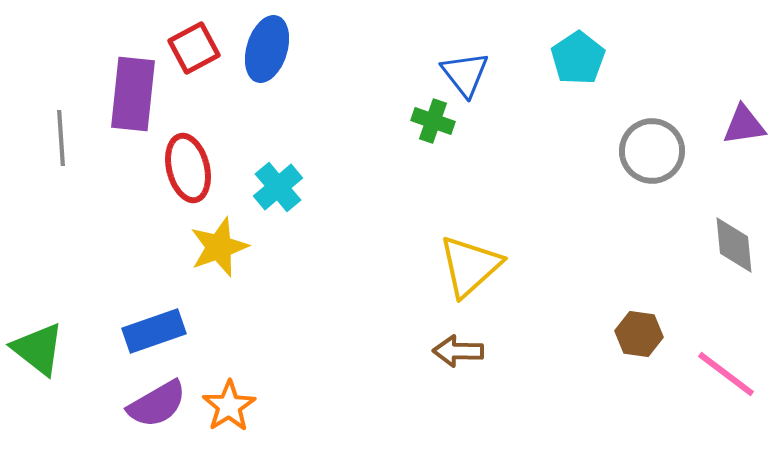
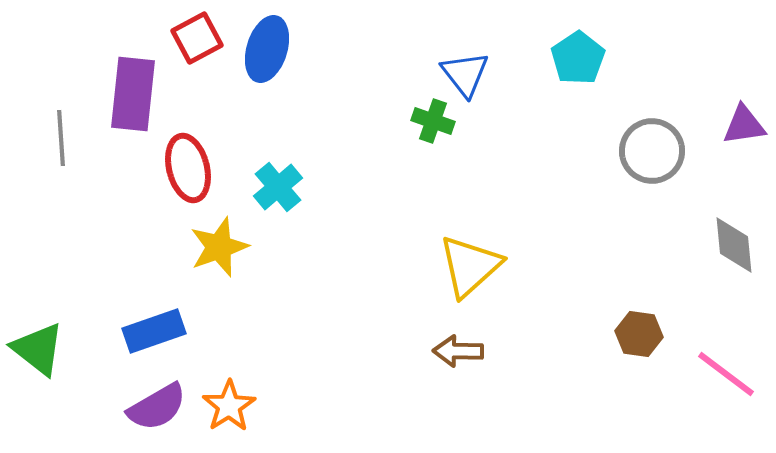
red square: moved 3 px right, 10 px up
purple semicircle: moved 3 px down
